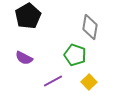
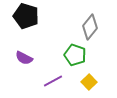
black pentagon: moved 2 px left; rotated 25 degrees counterclockwise
gray diamond: rotated 30 degrees clockwise
